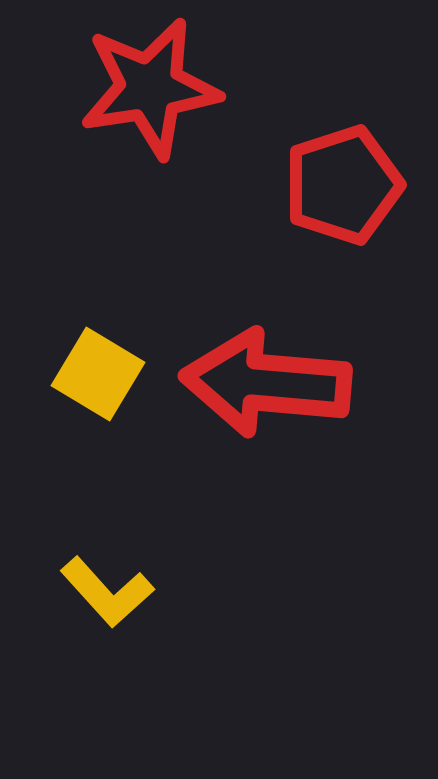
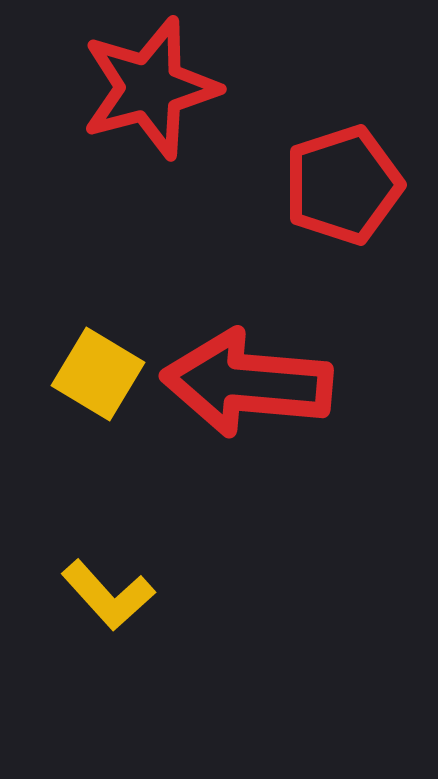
red star: rotated 6 degrees counterclockwise
red arrow: moved 19 px left
yellow L-shape: moved 1 px right, 3 px down
